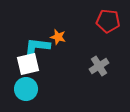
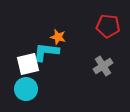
red pentagon: moved 5 px down
cyan L-shape: moved 9 px right, 5 px down
gray cross: moved 4 px right
